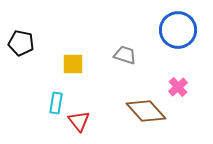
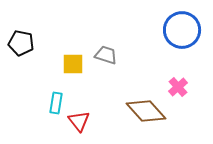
blue circle: moved 4 px right
gray trapezoid: moved 19 px left
